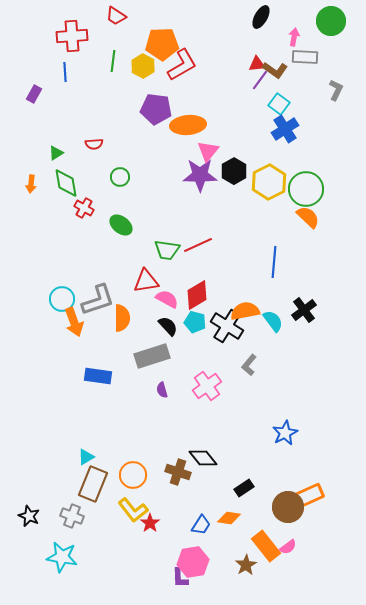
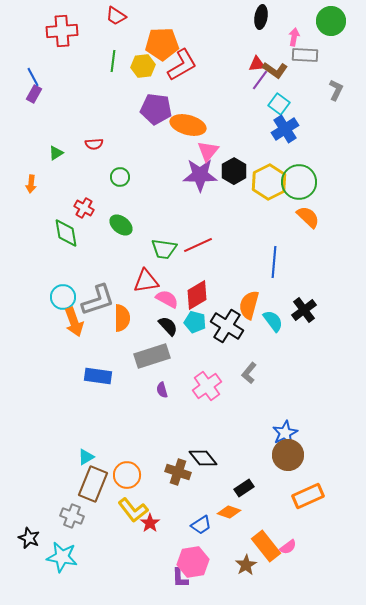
black ellipse at (261, 17): rotated 20 degrees counterclockwise
red cross at (72, 36): moved 10 px left, 5 px up
gray rectangle at (305, 57): moved 2 px up
yellow hexagon at (143, 66): rotated 25 degrees clockwise
blue line at (65, 72): moved 32 px left, 5 px down; rotated 24 degrees counterclockwise
orange ellipse at (188, 125): rotated 20 degrees clockwise
green diamond at (66, 183): moved 50 px down
green circle at (306, 189): moved 7 px left, 7 px up
green trapezoid at (167, 250): moved 3 px left, 1 px up
cyan circle at (62, 299): moved 1 px right, 2 px up
orange semicircle at (245, 311): moved 4 px right, 6 px up; rotated 64 degrees counterclockwise
gray L-shape at (249, 365): moved 8 px down
orange circle at (133, 475): moved 6 px left
brown circle at (288, 507): moved 52 px up
black star at (29, 516): moved 22 px down
orange diamond at (229, 518): moved 6 px up; rotated 10 degrees clockwise
blue trapezoid at (201, 525): rotated 25 degrees clockwise
